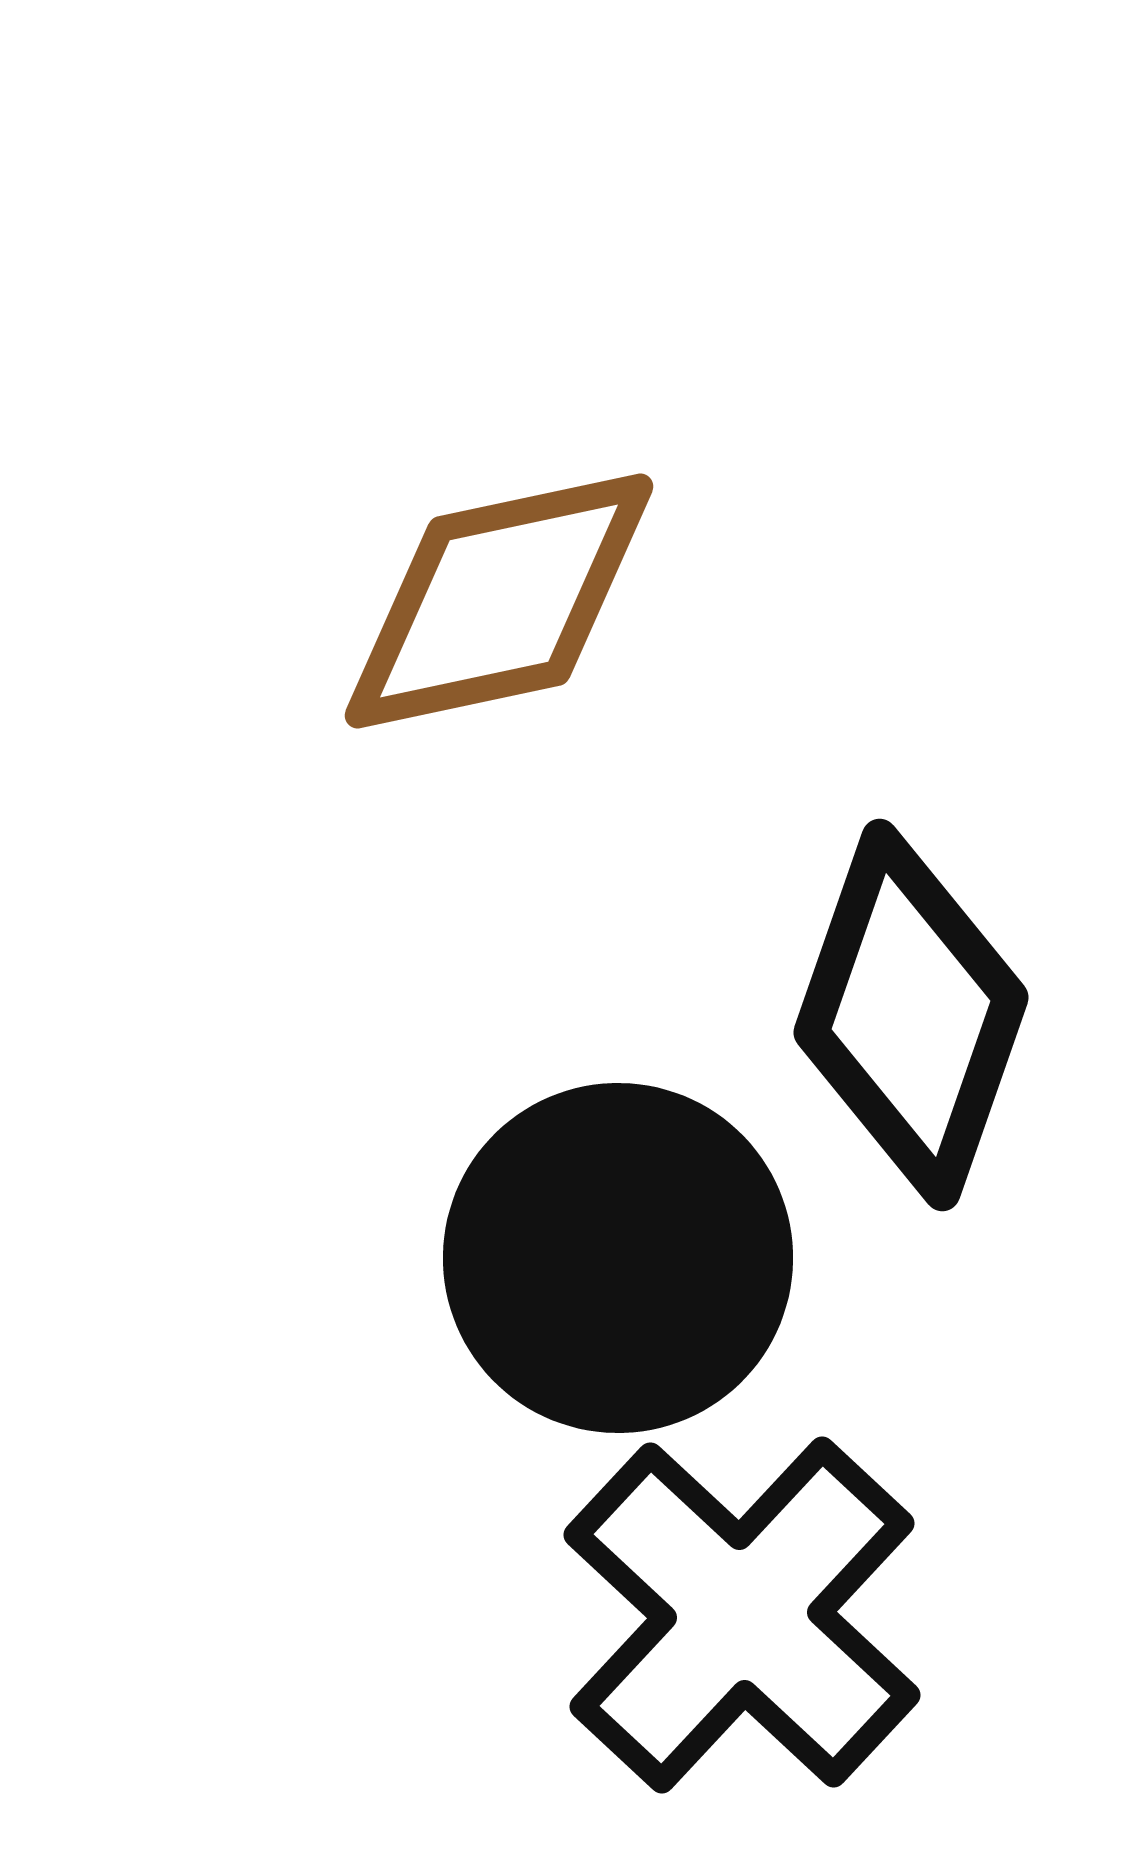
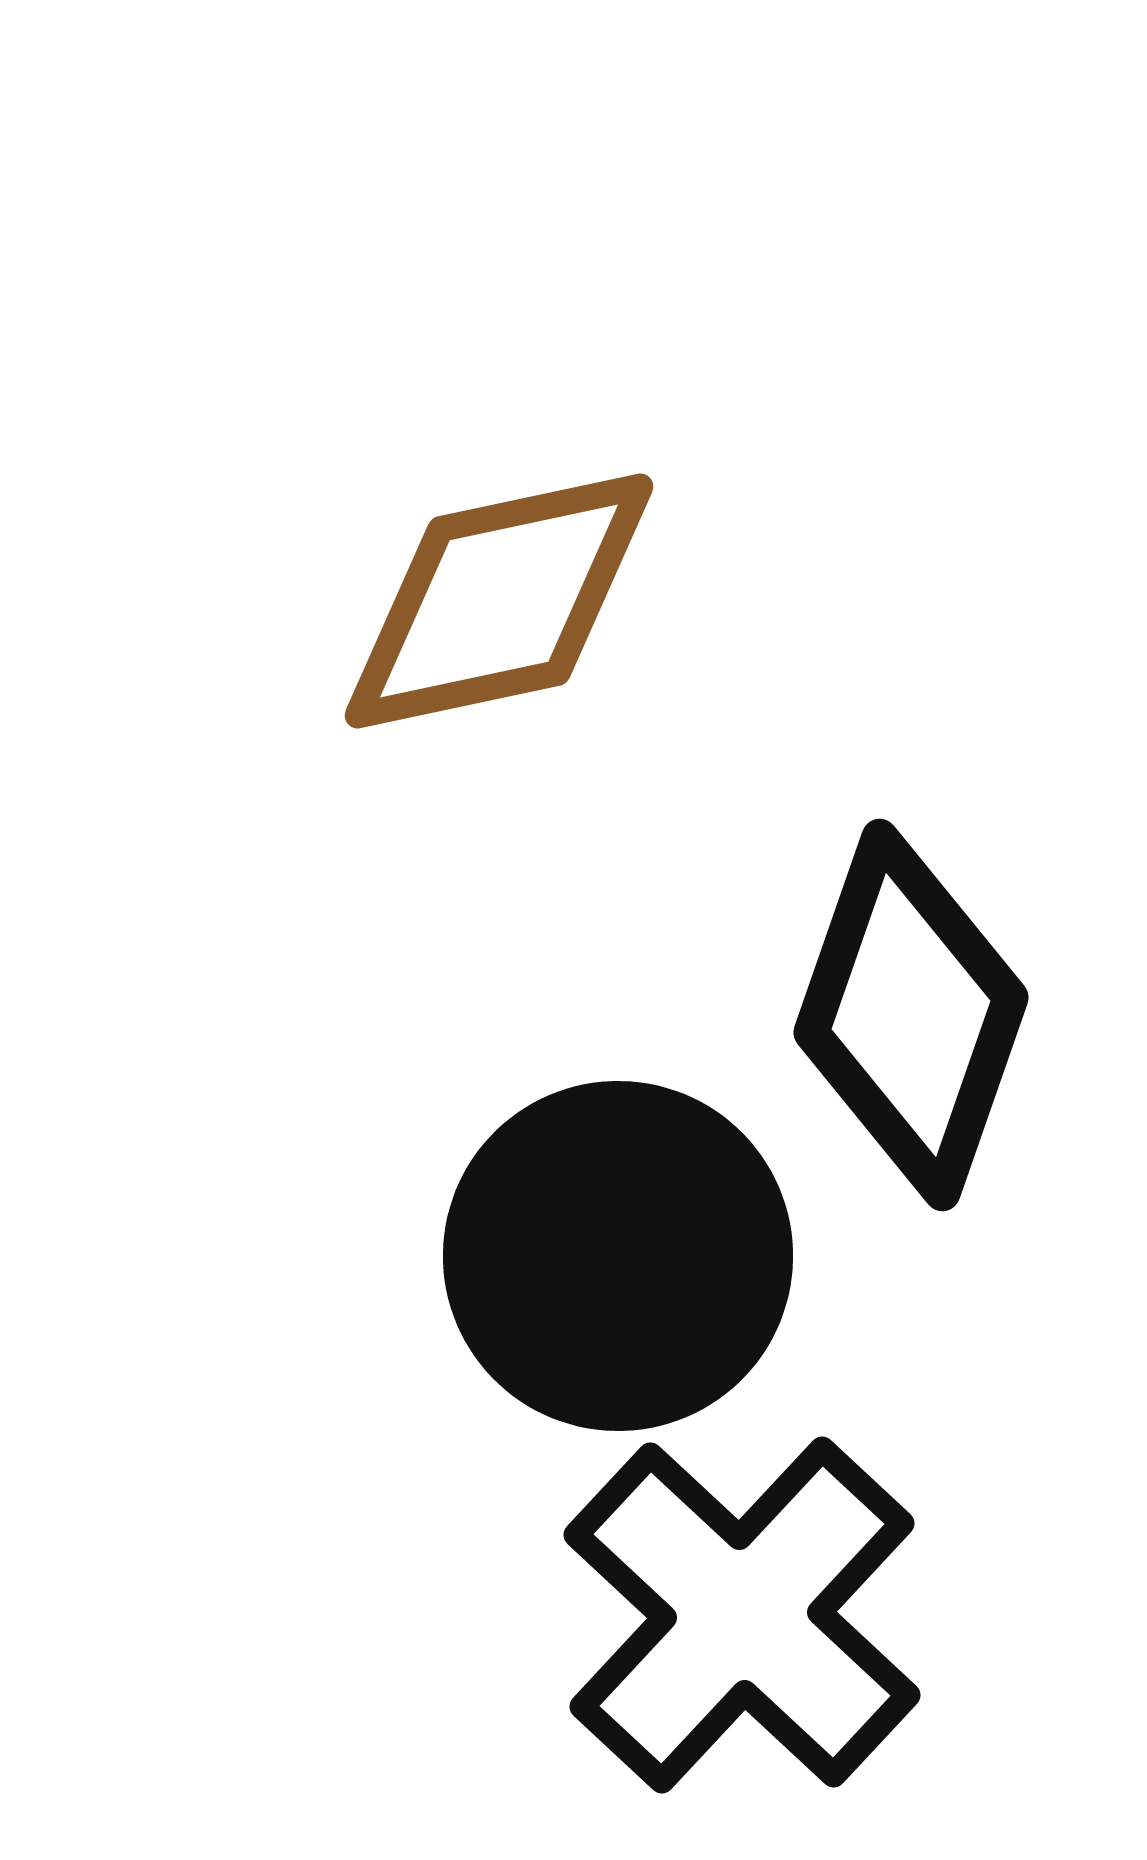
black circle: moved 2 px up
